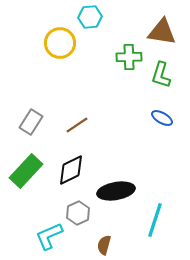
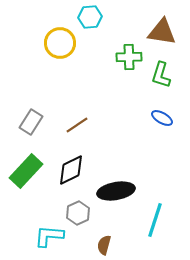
cyan L-shape: rotated 28 degrees clockwise
